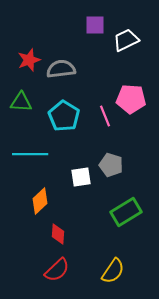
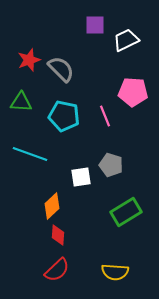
gray semicircle: rotated 52 degrees clockwise
pink pentagon: moved 2 px right, 7 px up
cyan pentagon: rotated 20 degrees counterclockwise
cyan line: rotated 20 degrees clockwise
orange diamond: moved 12 px right, 5 px down
red diamond: moved 1 px down
yellow semicircle: moved 2 px right, 1 px down; rotated 60 degrees clockwise
